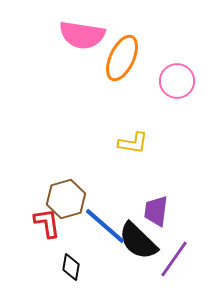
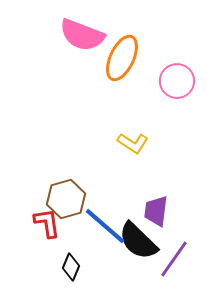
pink semicircle: rotated 12 degrees clockwise
yellow L-shape: rotated 24 degrees clockwise
black diamond: rotated 12 degrees clockwise
